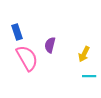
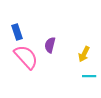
pink semicircle: moved 1 px left, 1 px up; rotated 12 degrees counterclockwise
